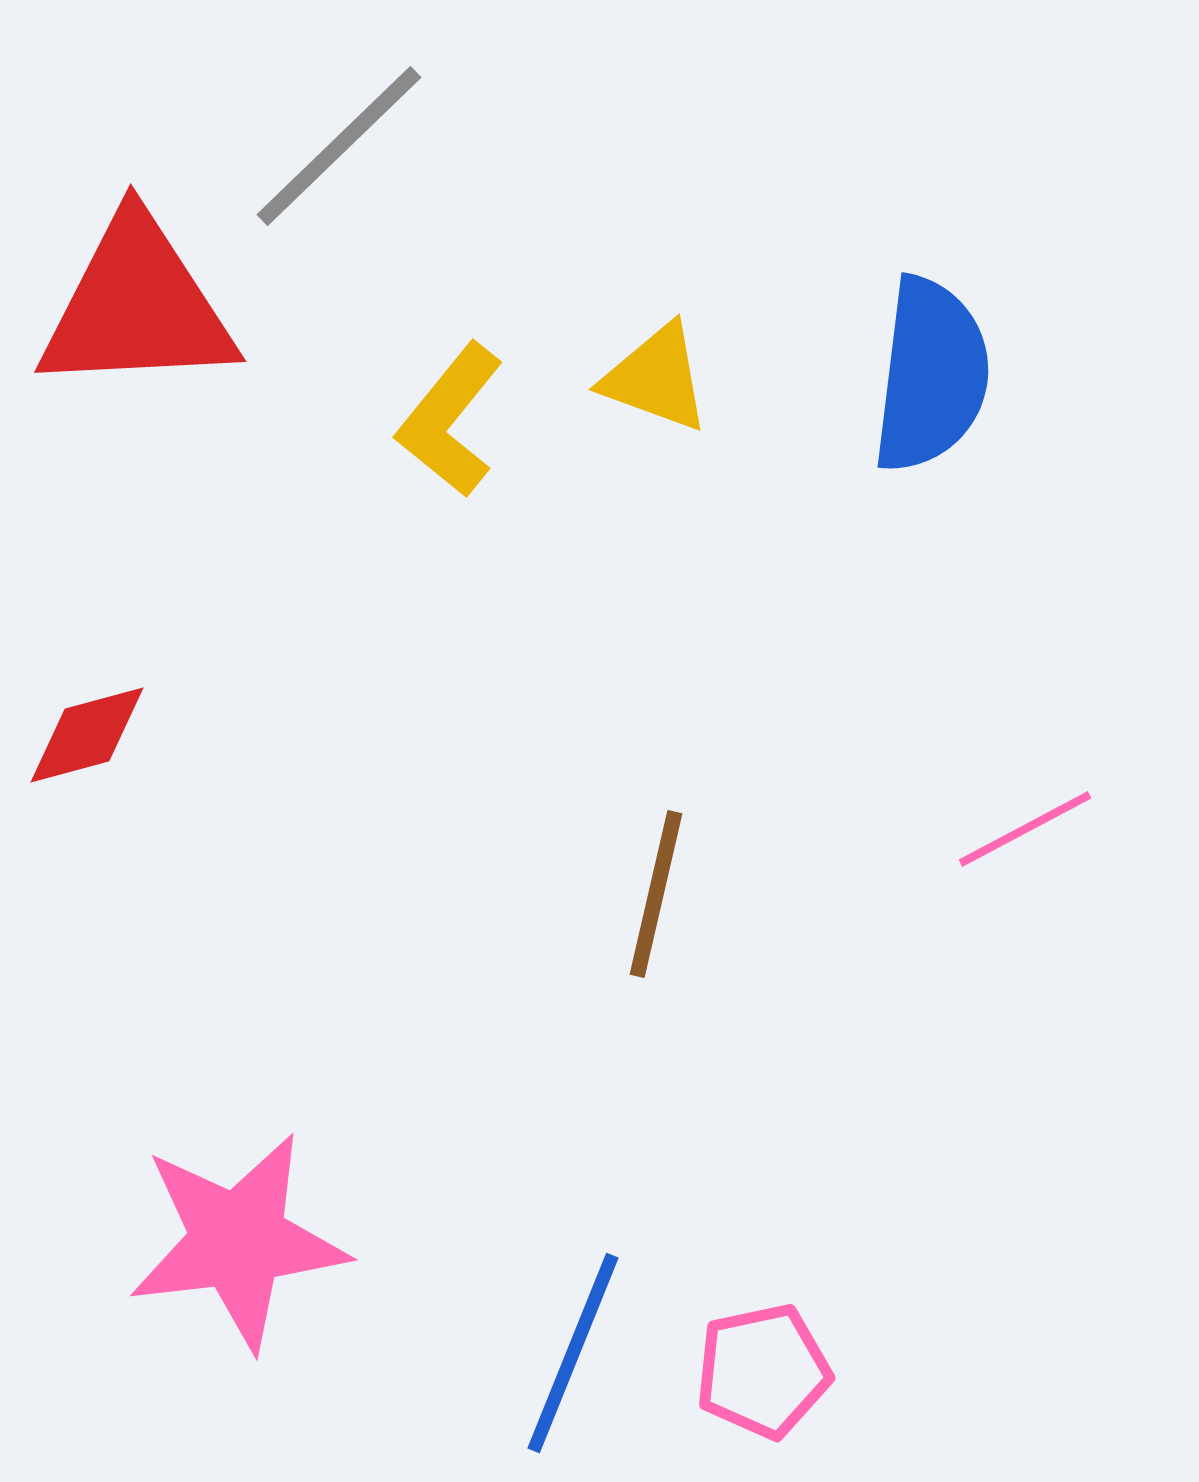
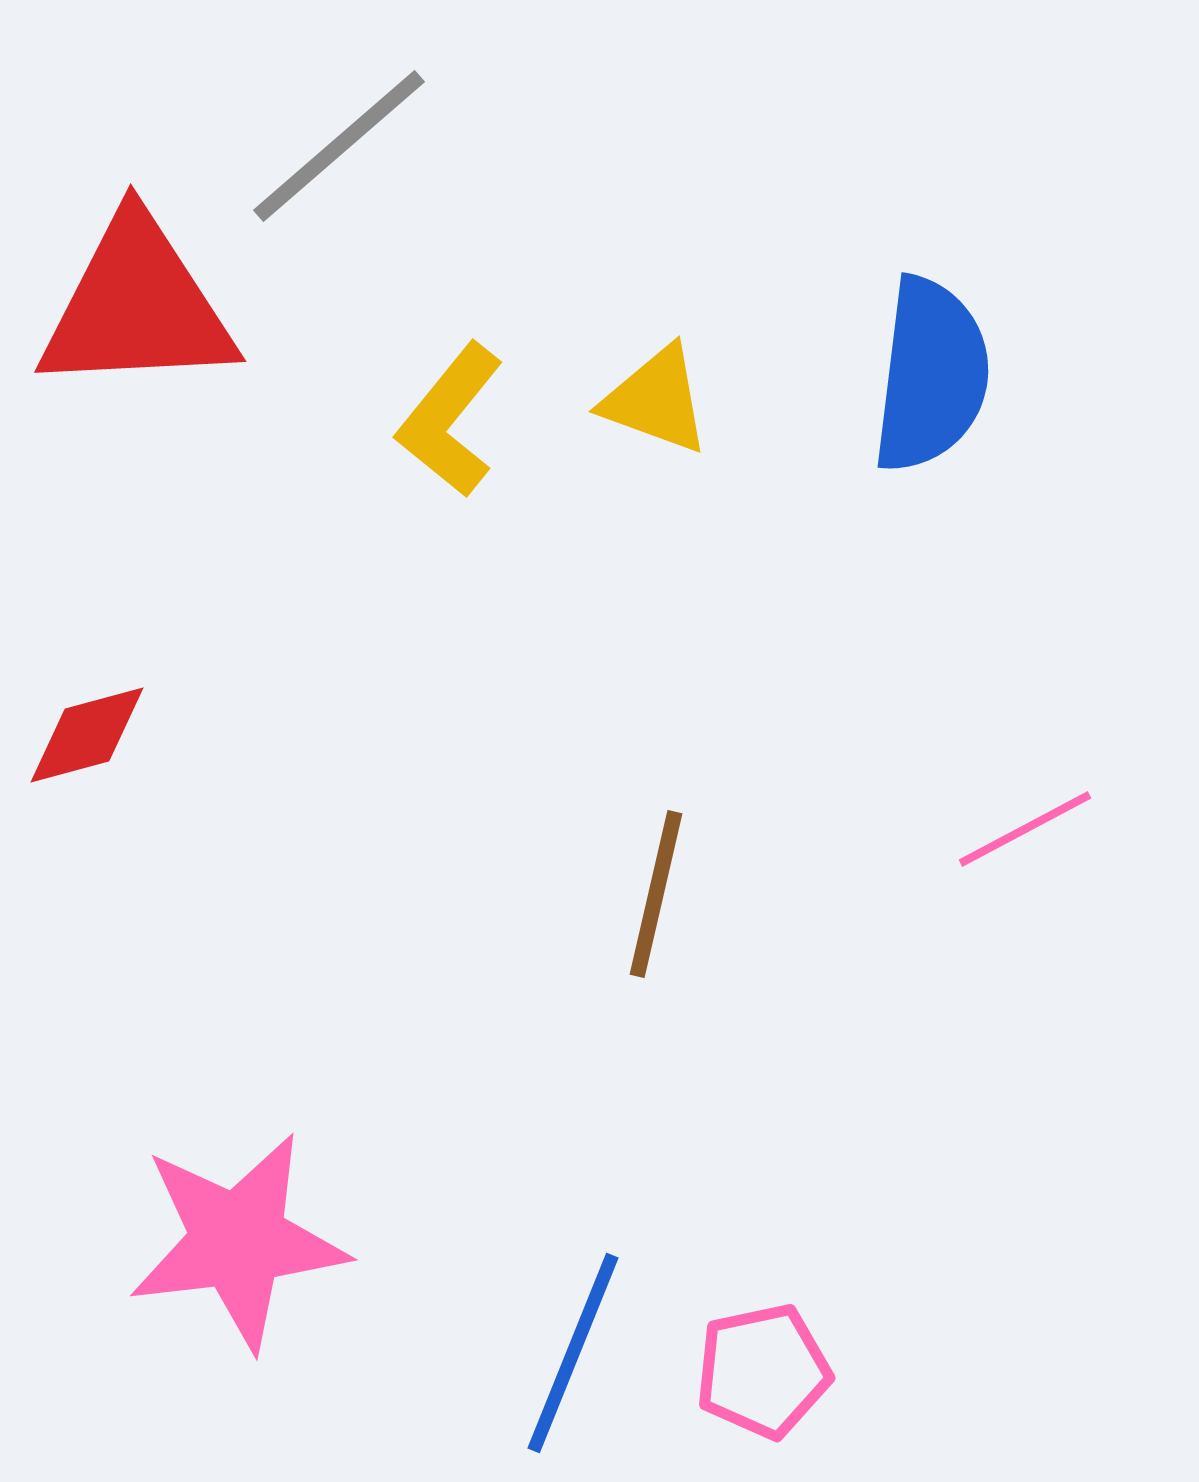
gray line: rotated 3 degrees clockwise
yellow triangle: moved 22 px down
